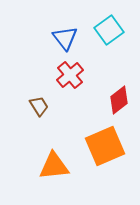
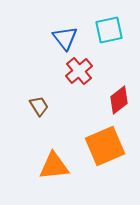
cyan square: rotated 24 degrees clockwise
red cross: moved 9 px right, 4 px up
